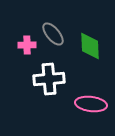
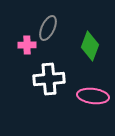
gray ellipse: moved 5 px left, 6 px up; rotated 65 degrees clockwise
green diamond: rotated 24 degrees clockwise
pink ellipse: moved 2 px right, 8 px up
